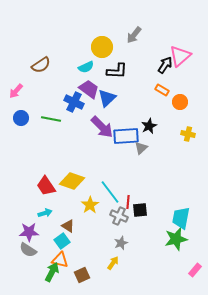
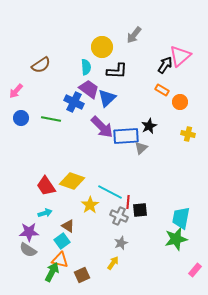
cyan semicircle: rotated 70 degrees counterclockwise
cyan line: rotated 25 degrees counterclockwise
